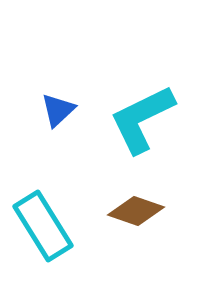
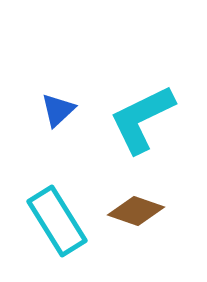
cyan rectangle: moved 14 px right, 5 px up
